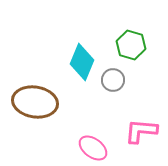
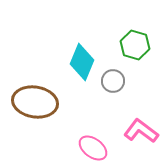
green hexagon: moved 4 px right
gray circle: moved 1 px down
pink L-shape: rotated 32 degrees clockwise
